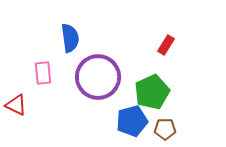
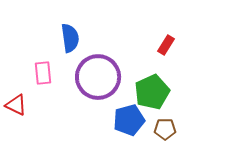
blue pentagon: moved 3 px left, 1 px up
